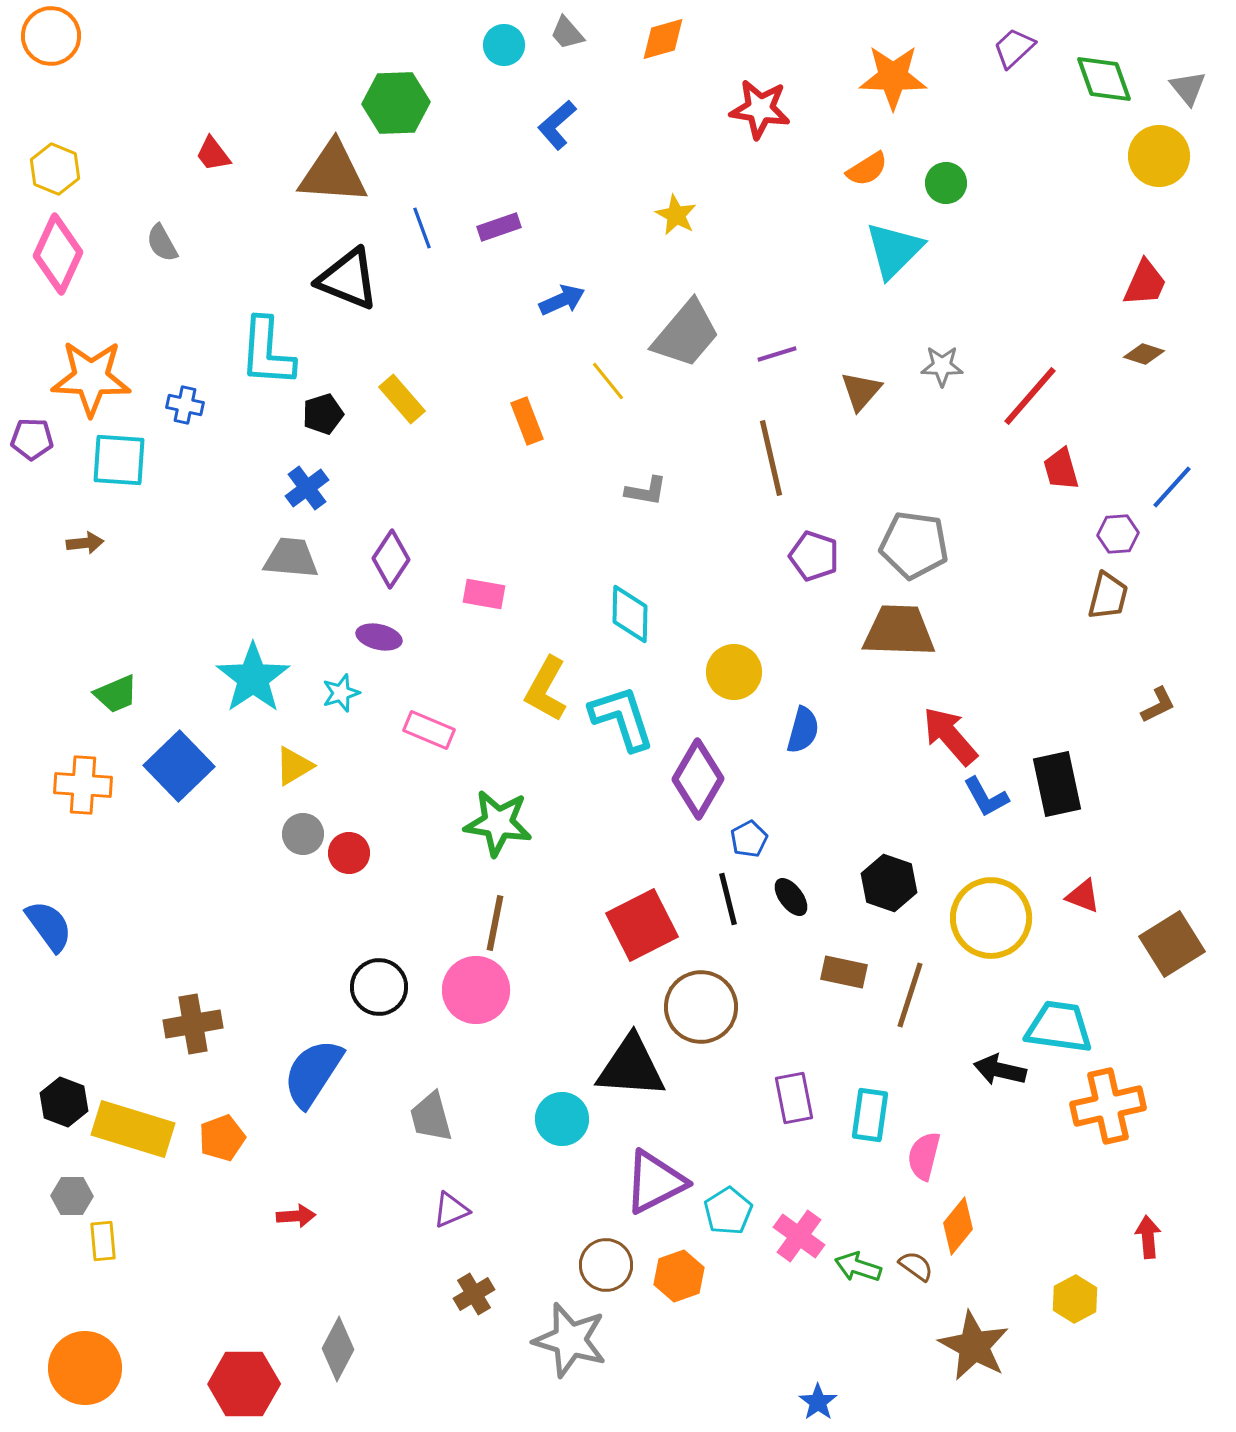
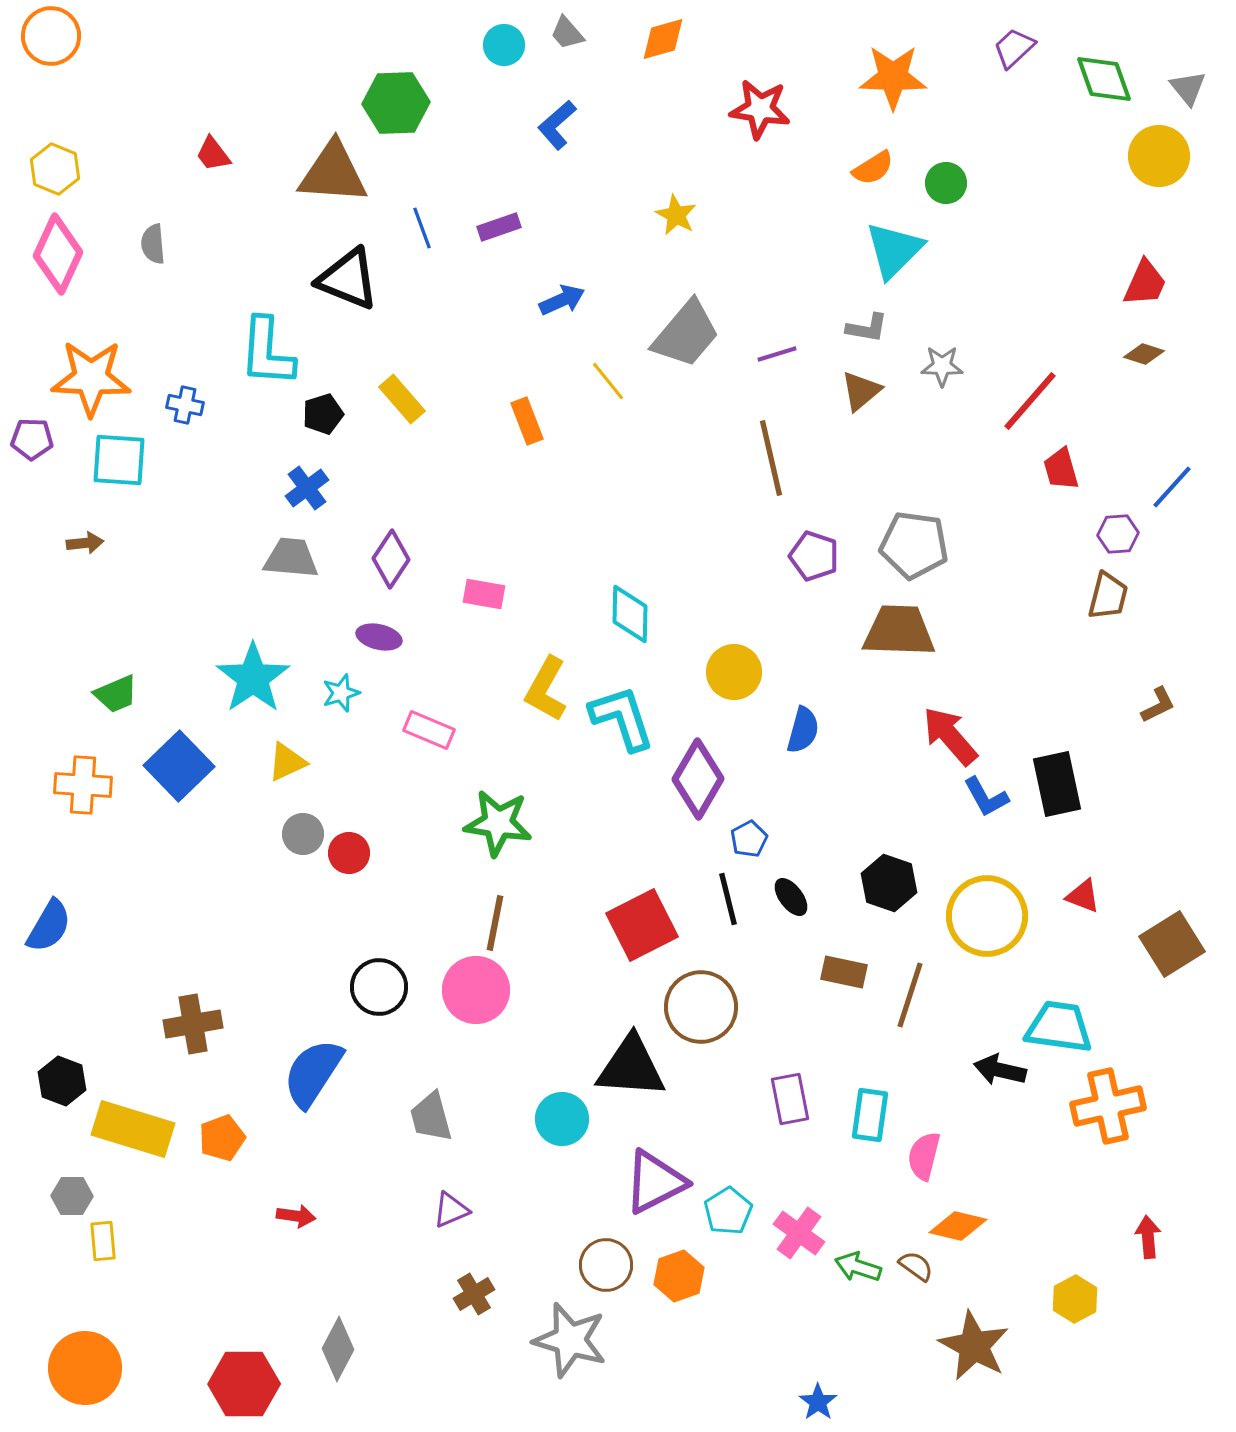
orange semicircle at (867, 169): moved 6 px right, 1 px up
gray semicircle at (162, 243): moved 9 px left, 1 px down; rotated 24 degrees clockwise
brown triangle at (861, 391): rotated 9 degrees clockwise
red line at (1030, 396): moved 5 px down
gray L-shape at (646, 491): moved 221 px right, 163 px up
yellow triangle at (294, 766): moved 7 px left, 4 px up; rotated 6 degrees clockwise
yellow circle at (991, 918): moved 4 px left, 2 px up
blue semicircle at (49, 926): rotated 66 degrees clockwise
purple rectangle at (794, 1098): moved 4 px left, 1 px down
black hexagon at (64, 1102): moved 2 px left, 21 px up
red arrow at (296, 1216): rotated 12 degrees clockwise
orange diamond at (958, 1226): rotated 64 degrees clockwise
pink cross at (799, 1236): moved 3 px up
